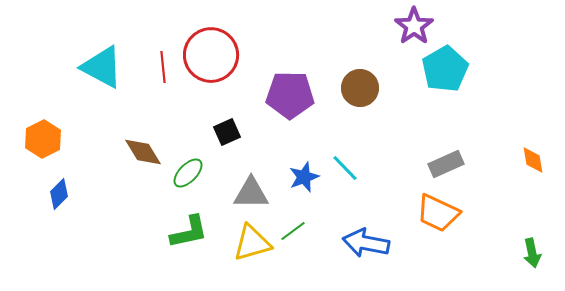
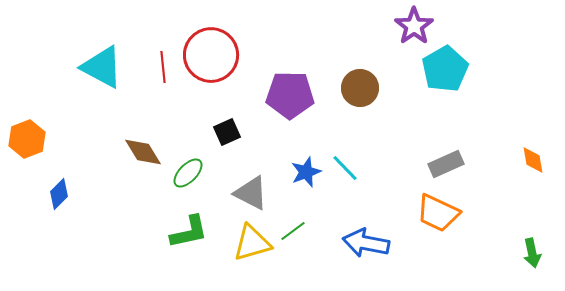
orange hexagon: moved 16 px left; rotated 6 degrees clockwise
blue star: moved 2 px right, 5 px up
gray triangle: rotated 27 degrees clockwise
